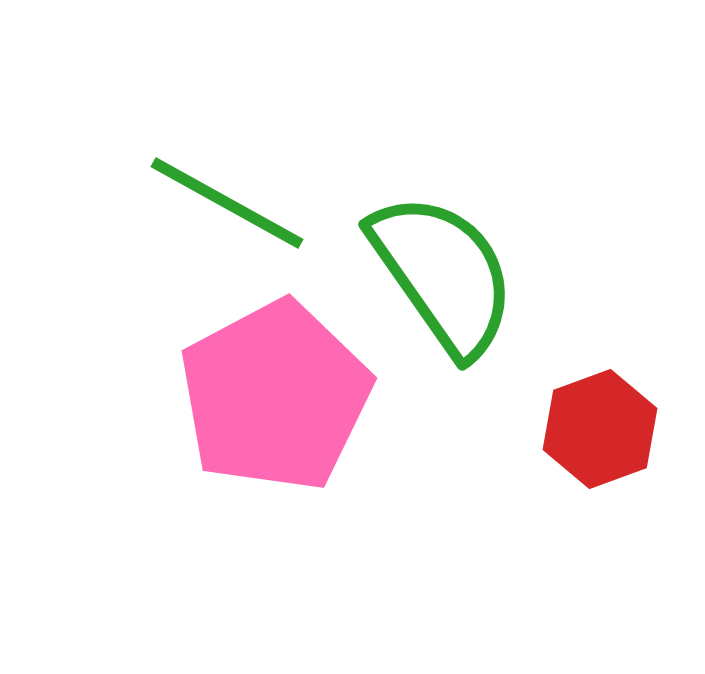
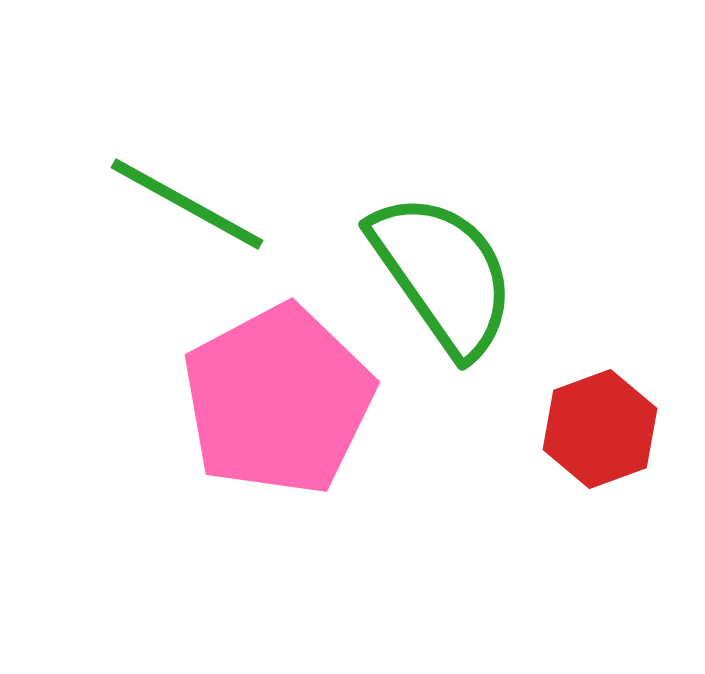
green line: moved 40 px left, 1 px down
pink pentagon: moved 3 px right, 4 px down
